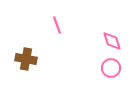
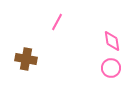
pink line: moved 3 px up; rotated 48 degrees clockwise
pink diamond: rotated 10 degrees clockwise
